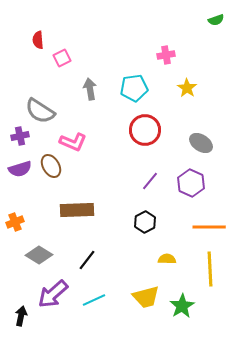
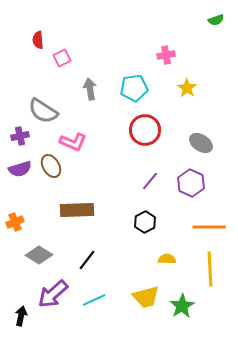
gray semicircle: moved 3 px right
